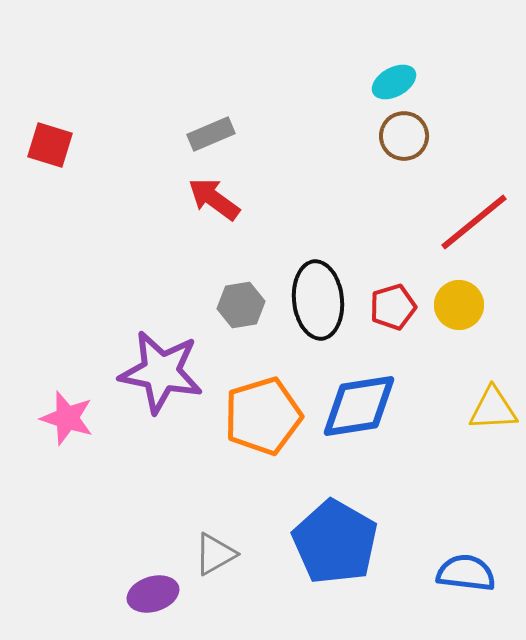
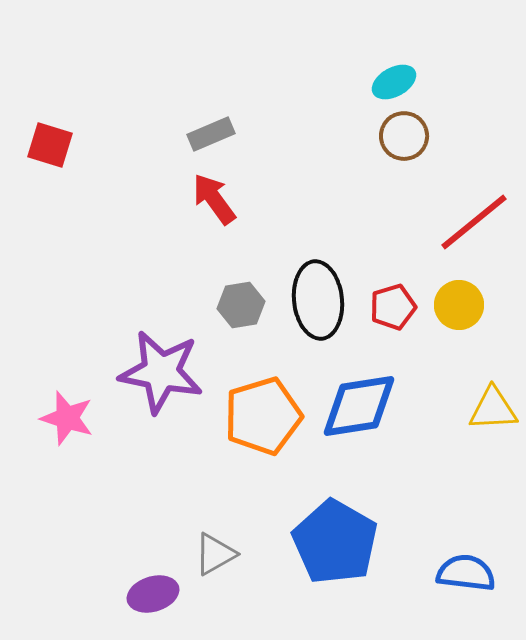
red arrow: rotated 18 degrees clockwise
